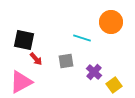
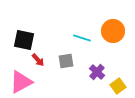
orange circle: moved 2 px right, 9 px down
red arrow: moved 2 px right, 1 px down
purple cross: moved 3 px right
yellow square: moved 4 px right, 1 px down
